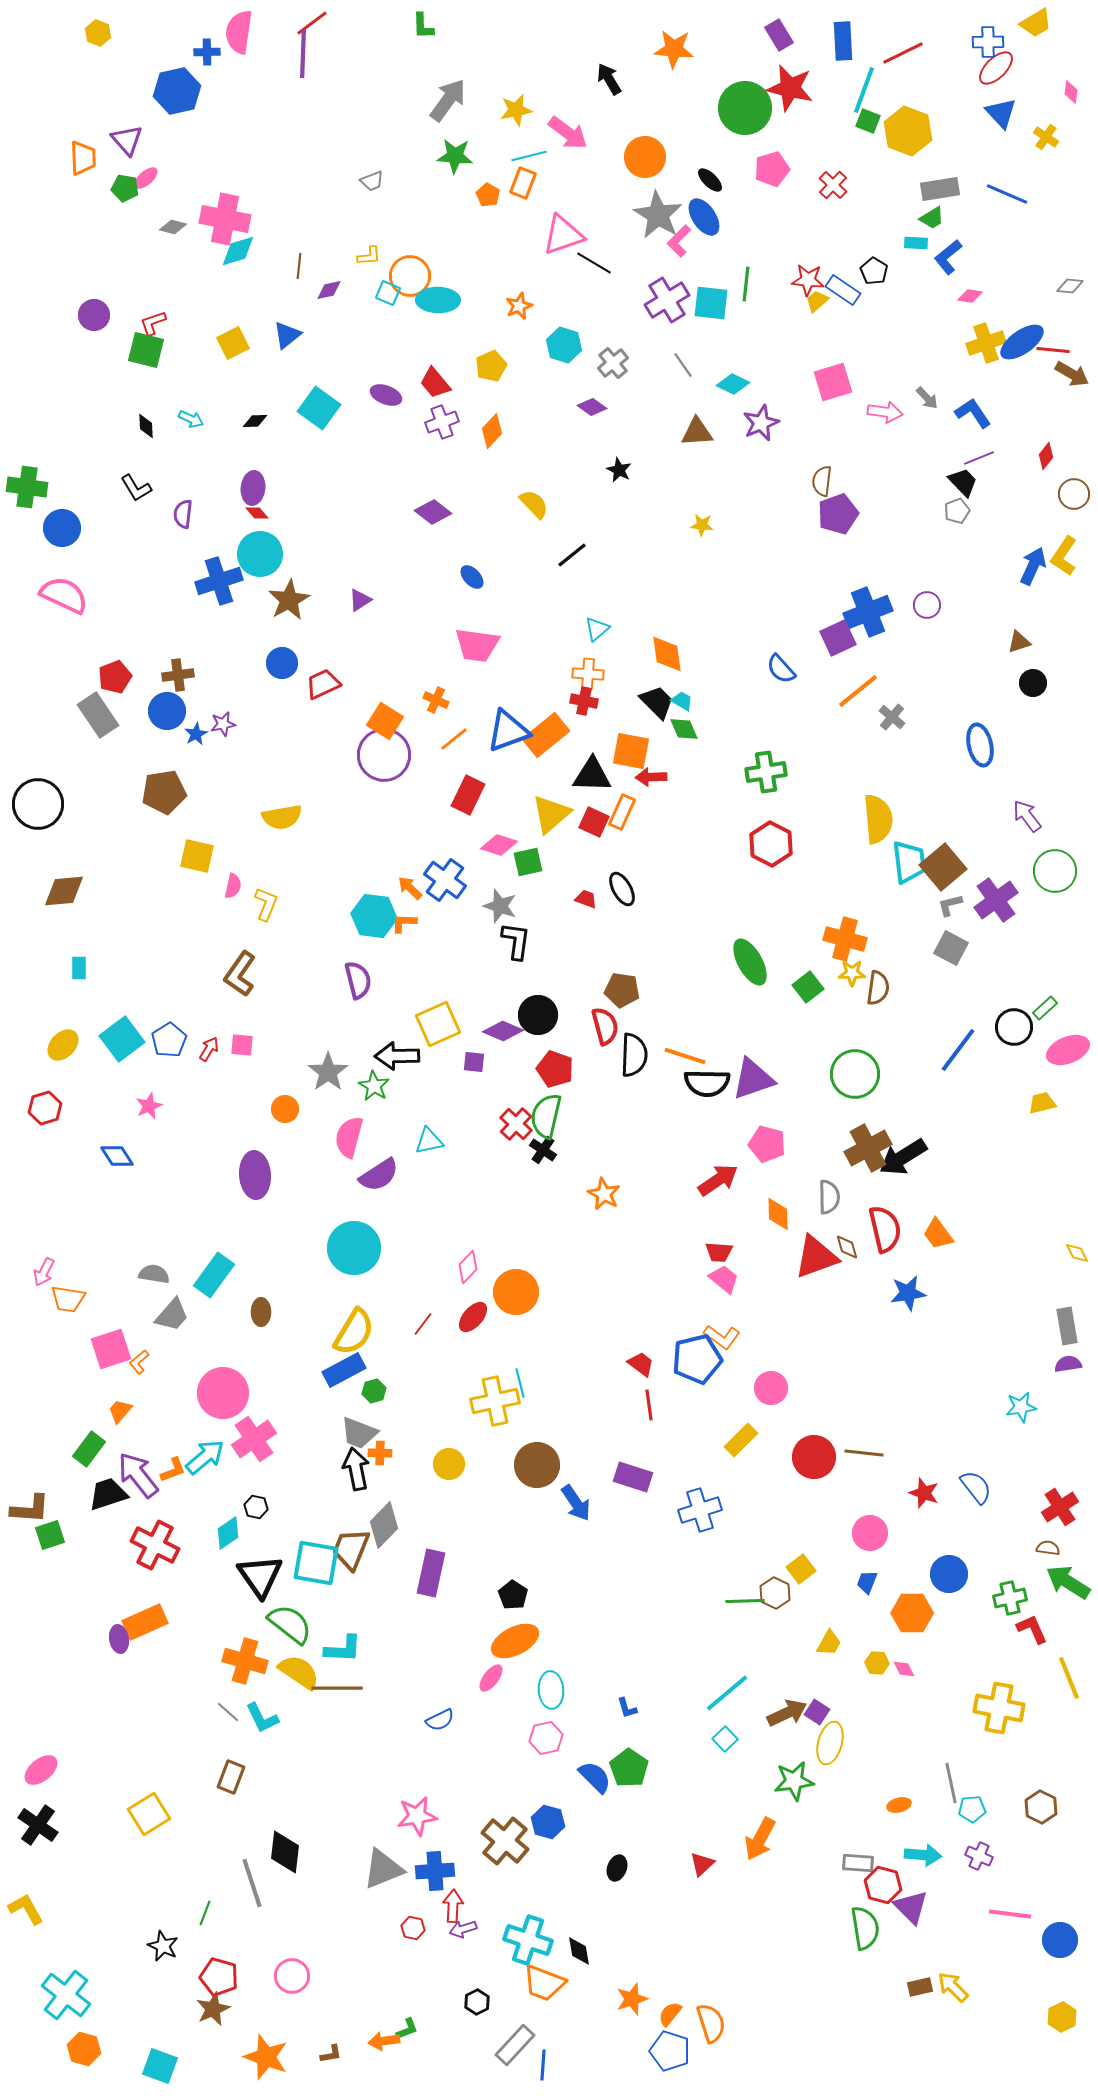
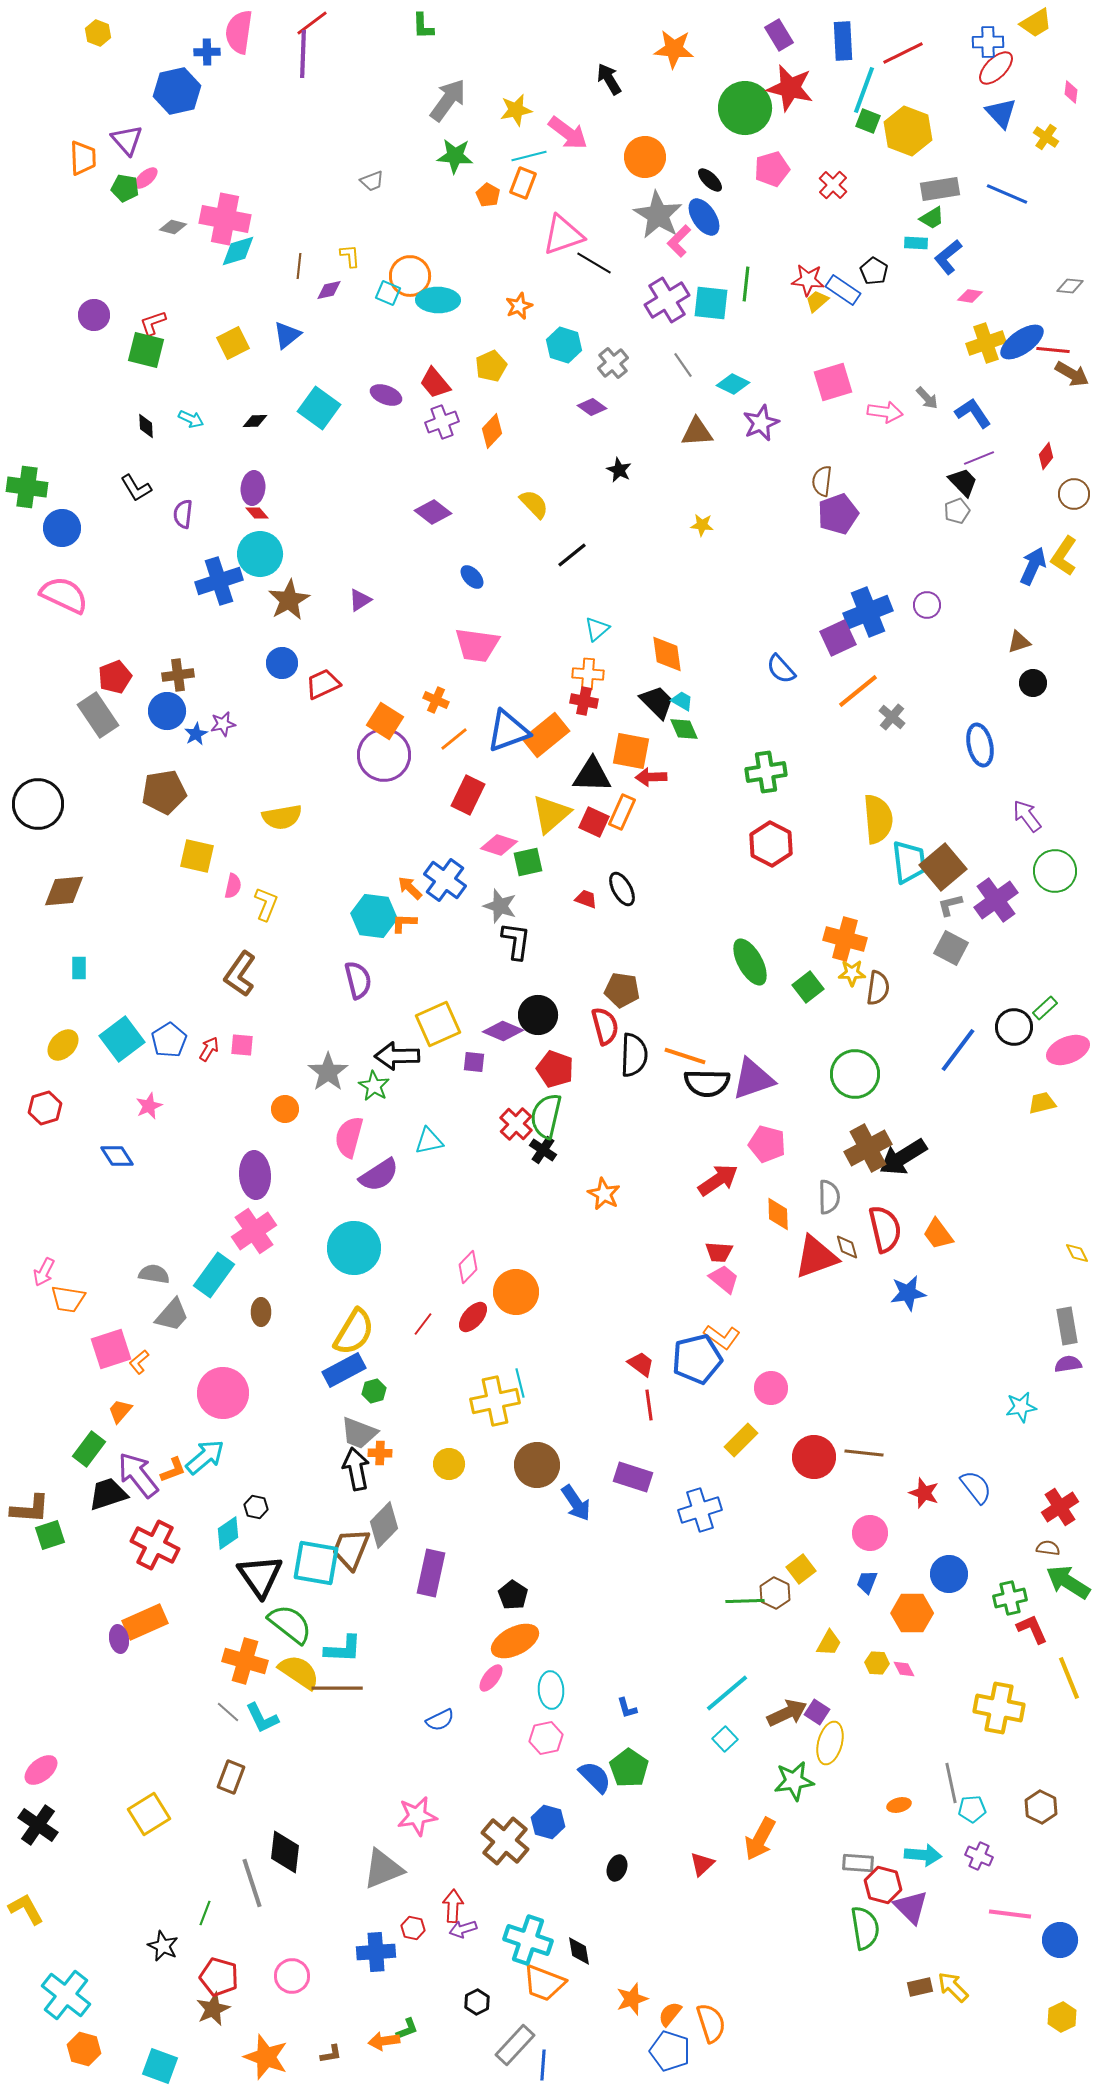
yellow L-shape at (369, 256): moved 19 px left; rotated 90 degrees counterclockwise
pink cross at (254, 1439): moved 208 px up
blue cross at (435, 1871): moved 59 px left, 81 px down
